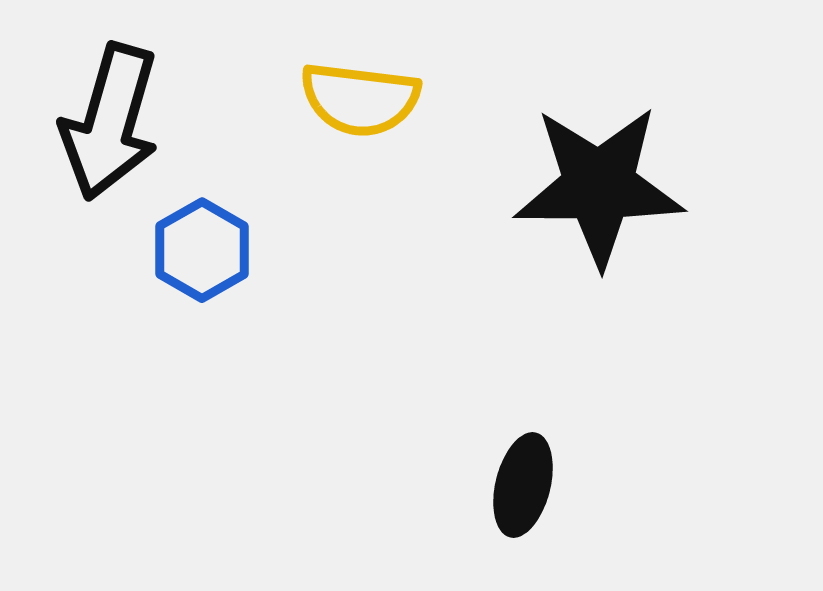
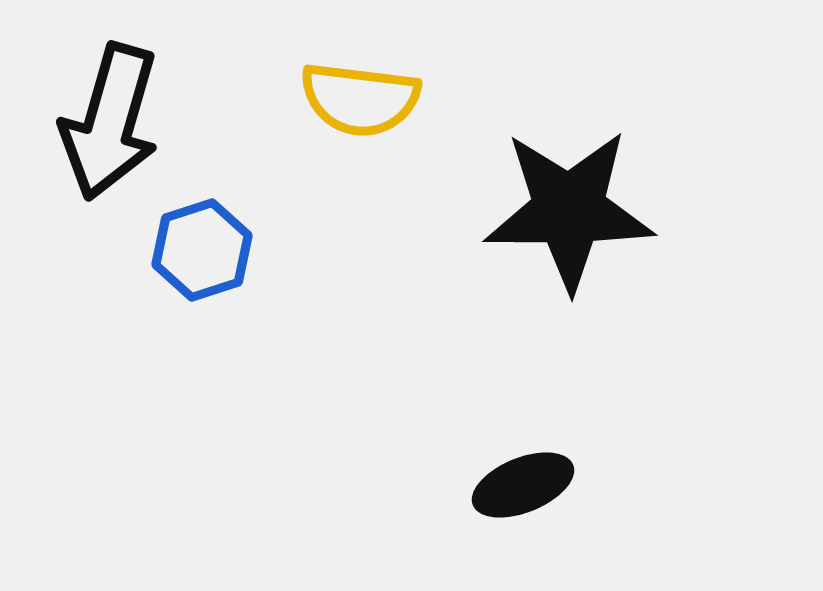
black star: moved 30 px left, 24 px down
blue hexagon: rotated 12 degrees clockwise
black ellipse: rotated 54 degrees clockwise
